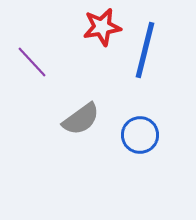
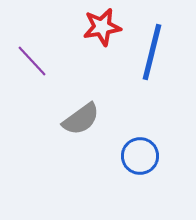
blue line: moved 7 px right, 2 px down
purple line: moved 1 px up
blue circle: moved 21 px down
